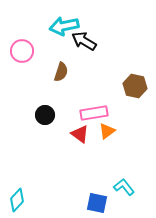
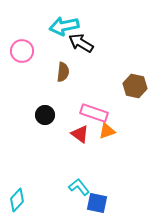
black arrow: moved 3 px left, 2 px down
brown semicircle: moved 2 px right; rotated 12 degrees counterclockwise
pink rectangle: rotated 28 degrees clockwise
orange triangle: rotated 18 degrees clockwise
cyan L-shape: moved 45 px left
